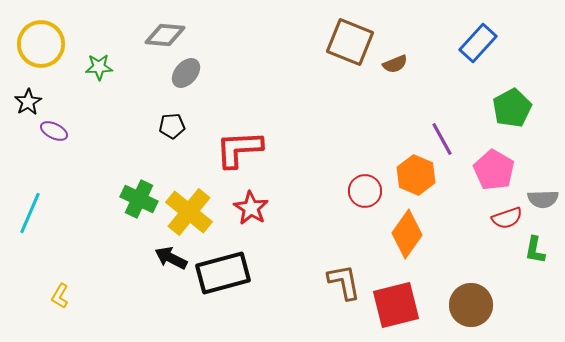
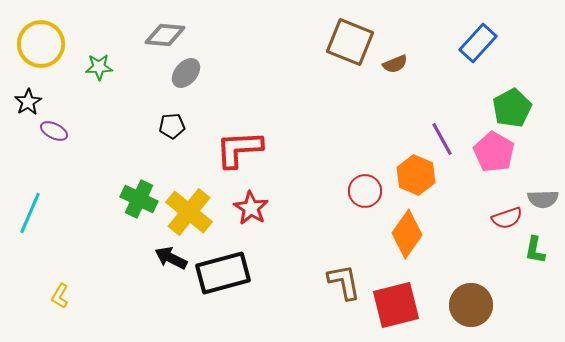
pink pentagon: moved 18 px up
